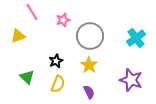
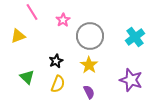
pink star: rotated 16 degrees counterclockwise
cyan cross: moved 1 px left, 1 px up
